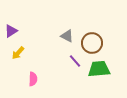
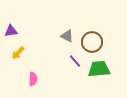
purple triangle: rotated 24 degrees clockwise
brown circle: moved 1 px up
